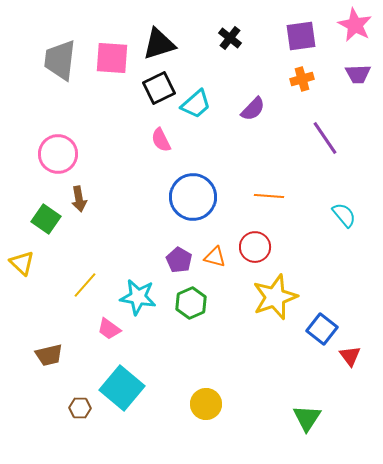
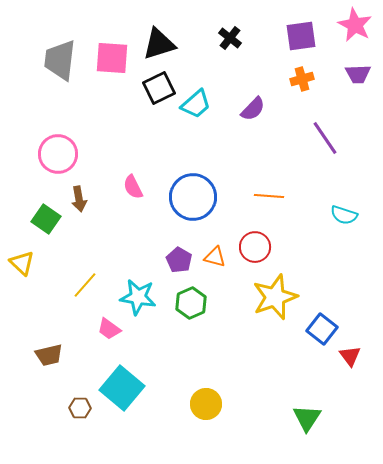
pink semicircle: moved 28 px left, 47 px down
cyan semicircle: rotated 148 degrees clockwise
